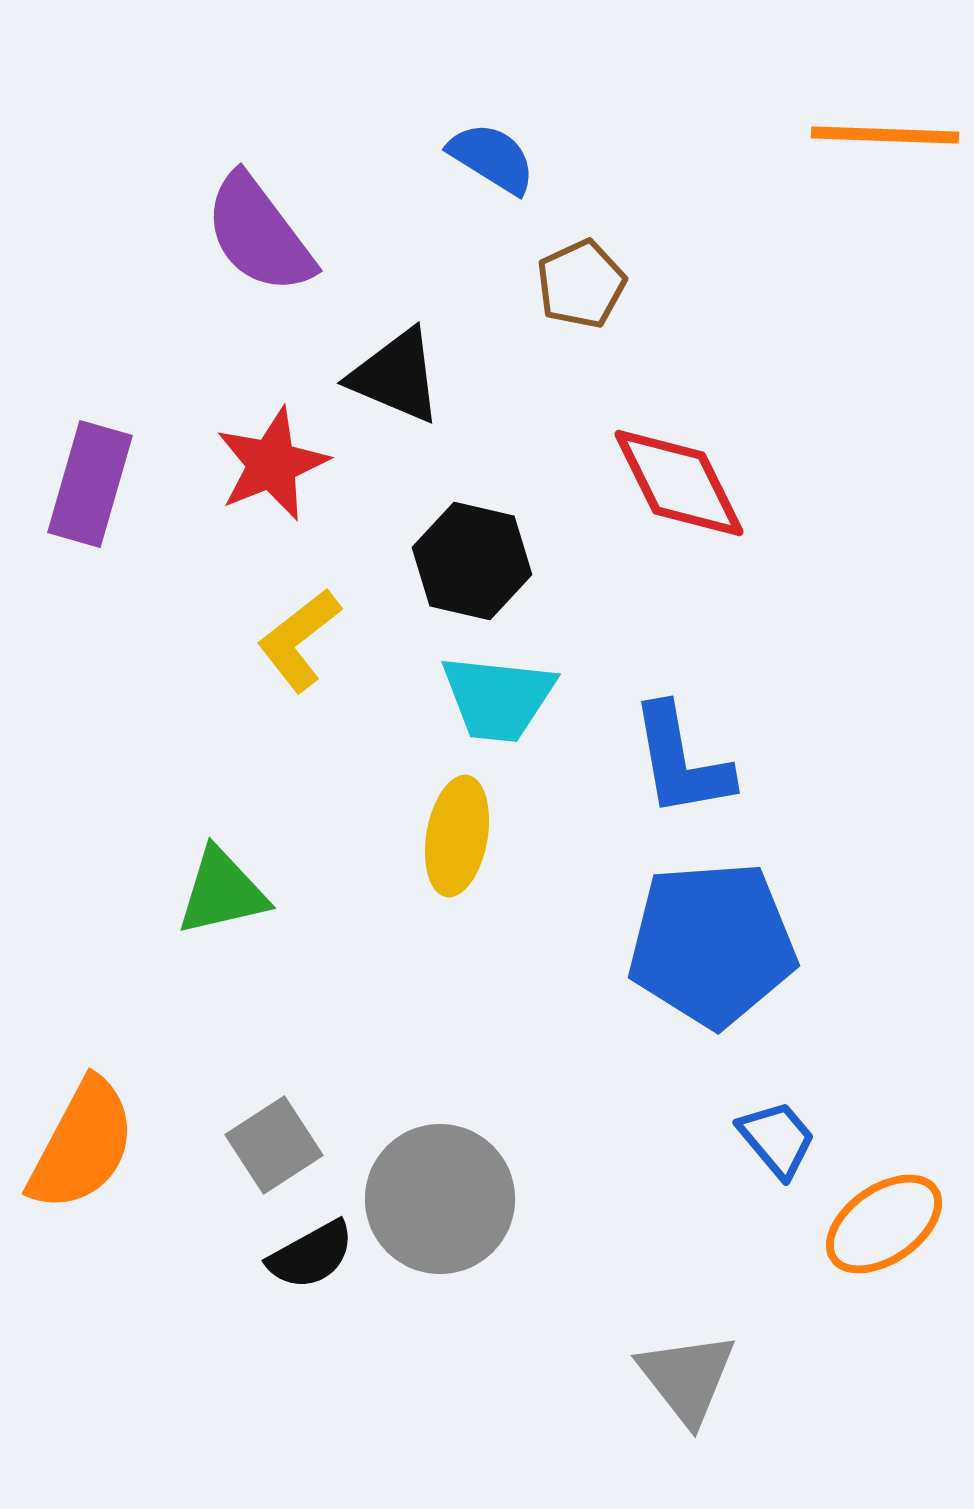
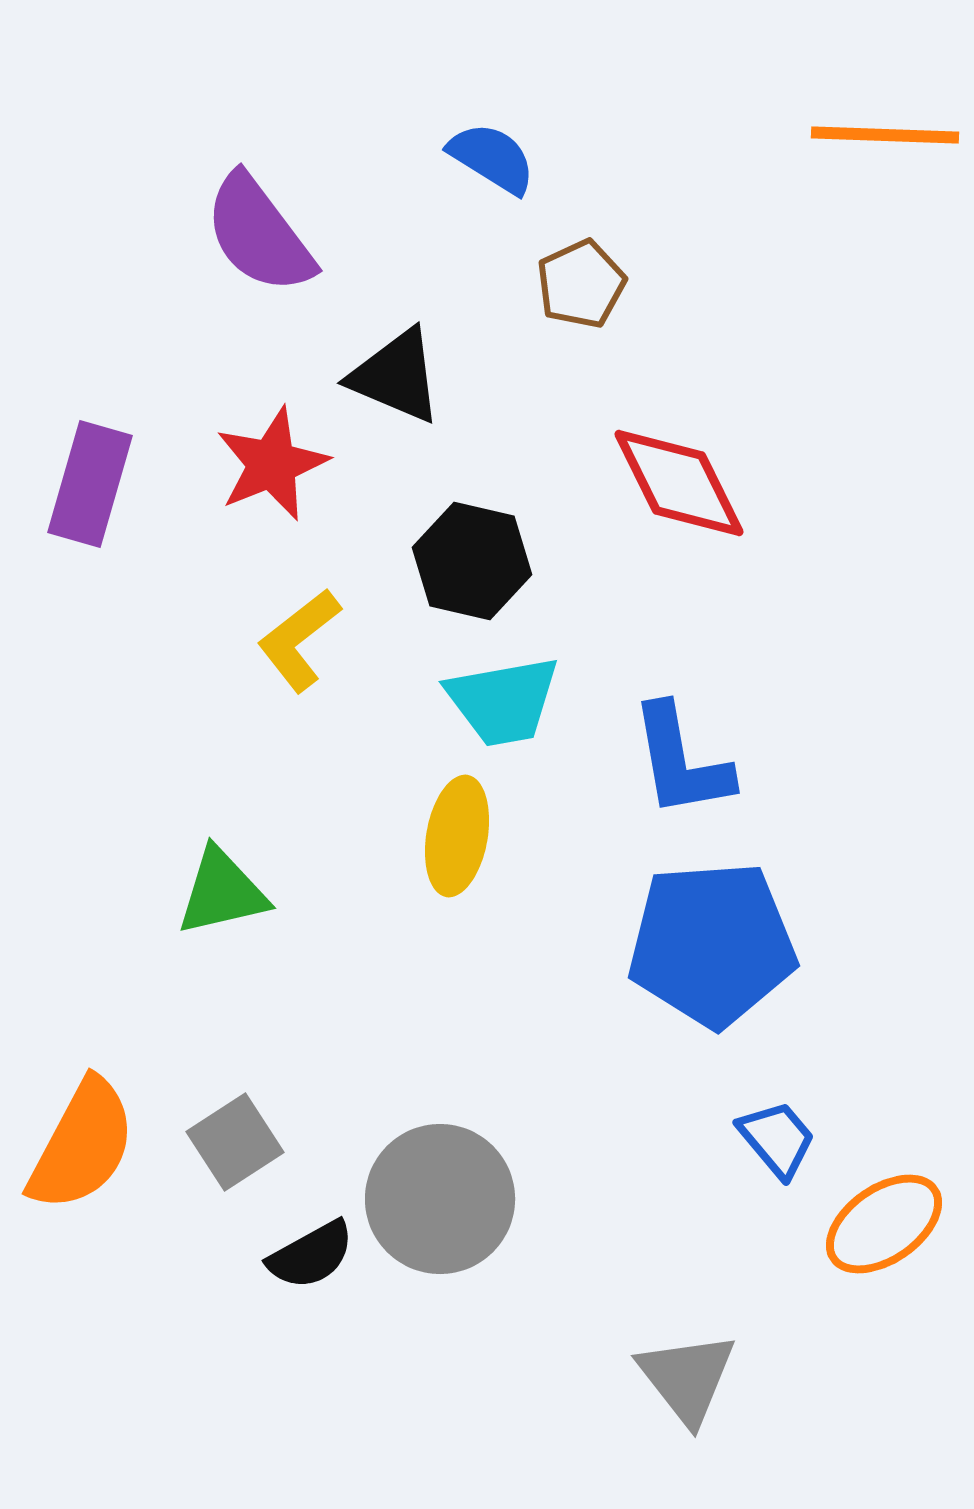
cyan trapezoid: moved 5 px right, 3 px down; rotated 16 degrees counterclockwise
gray square: moved 39 px left, 3 px up
